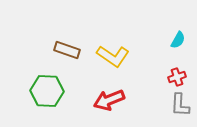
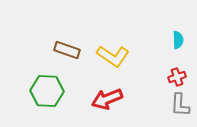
cyan semicircle: rotated 30 degrees counterclockwise
red arrow: moved 2 px left, 1 px up
